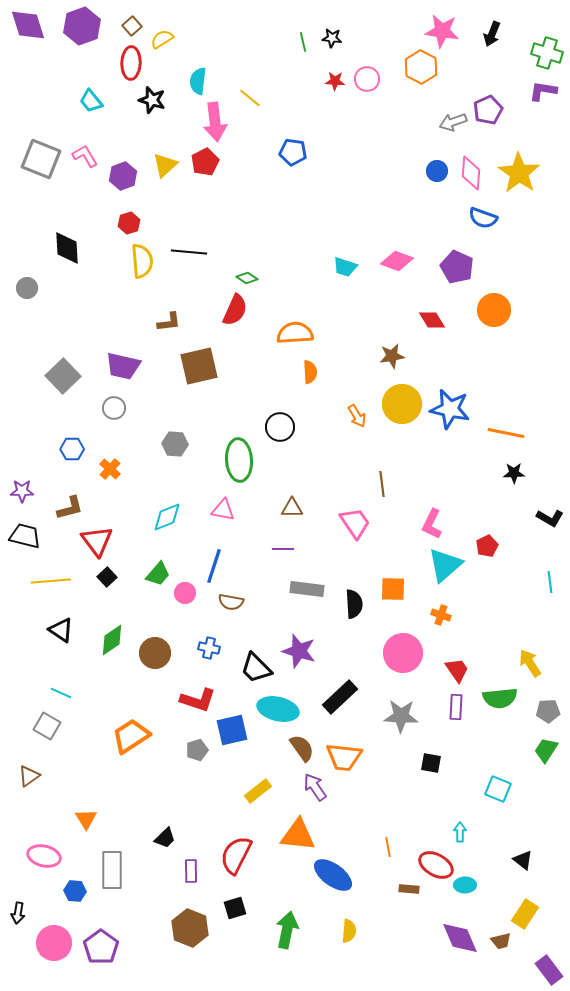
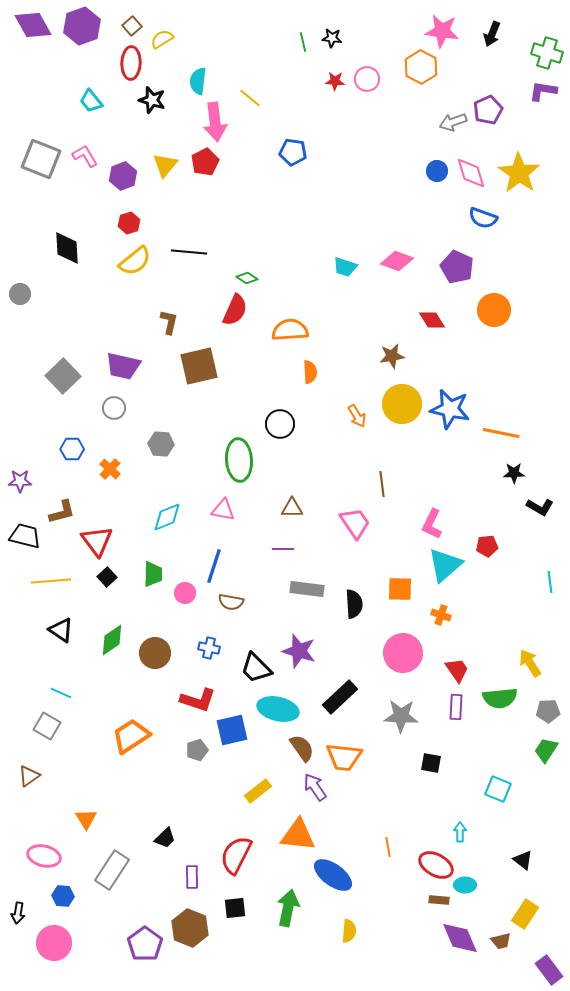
purple diamond at (28, 25): moved 5 px right; rotated 12 degrees counterclockwise
yellow triangle at (165, 165): rotated 8 degrees counterclockwise
pink diamond at (471, 173): rotated 20 degrees counterclockwise
yellow semicircle at (142, 261): moved 7 px left; rotated 56 degrees clockwise
gray circle at (27, 288): moved 7 px left, 6 px down
brown L-shape at (169, 322): rotated 70 degrees counterclockwise
orange semicircle at (295, 333): moved 5 px left, 3 px up
black circle at (280, 427): moved 3 px up
orange line at (506, 433): moved 5 px left
gray hexagon at (175, 444): moved 14 px left
purple star at (22, 491): moved 2 px left, 10 px up
brown L-shape at (70, 508): moved 8 px left, 4 px down
black L-shape at (550, 518): moved 10 px left, 11 px up
red pentagon at (487, 546): rotated 20 degrees clockwise
green trapezoid at (158, 574): moved 5 px left; rotated 40 degrees counterclockwise
orange square at (393, 589): moved 7 px right
gray rectangle at (112, 870): rotated 33 degrees clockwise
purple rectangle at (191, 871): moved 1 px right, 6 px down
brown rectangle at (409, 889): moved 30 px right, 11 px down
blue hexagon at (75, 891): moved 12 px left, 5 px down
black square at (235, 908): rotated 10 degrees clockwise
green arrow at (287, 930): moved 1 px right, 22 px up
purple pentagon at (101, 947): moved 44 px right, 3 px up
